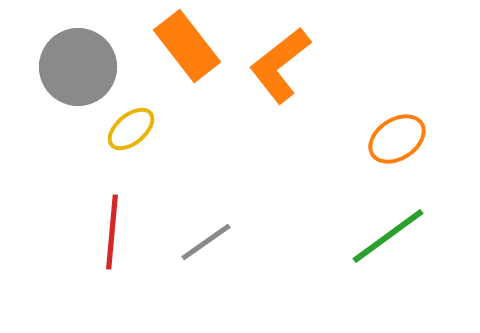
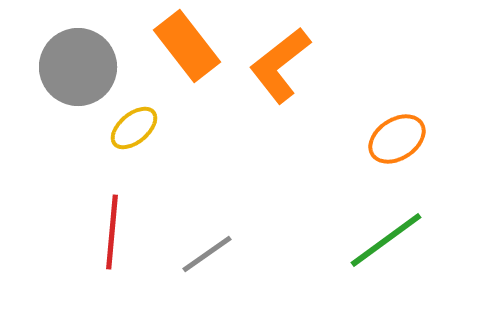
yellow ellipse: moved 3 px right, 1 px up
green line: moved 2 px left, 4 px down
gray line: moved 1 px right, 12 px down
